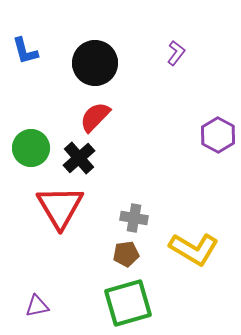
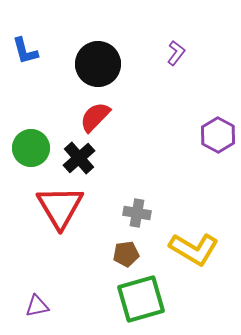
black circle: moved 3 px right, 1 px down
gray cross: moved 3 px right, 5 px up
green square: moved 13 px right, 4 px up
